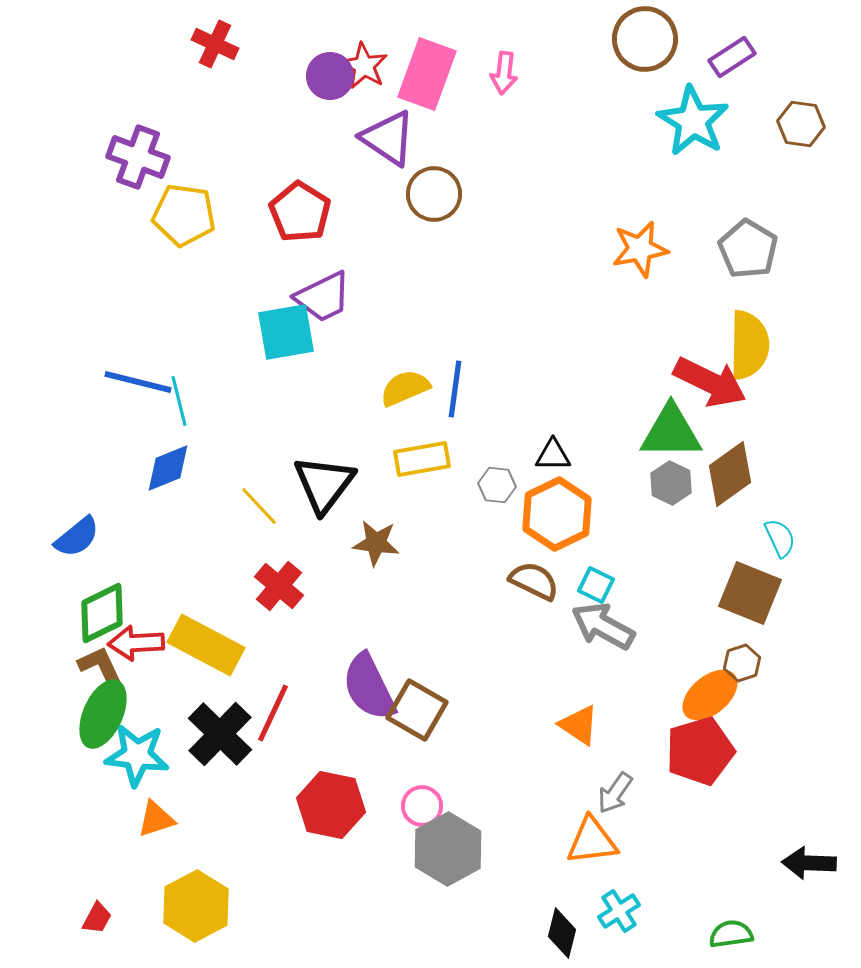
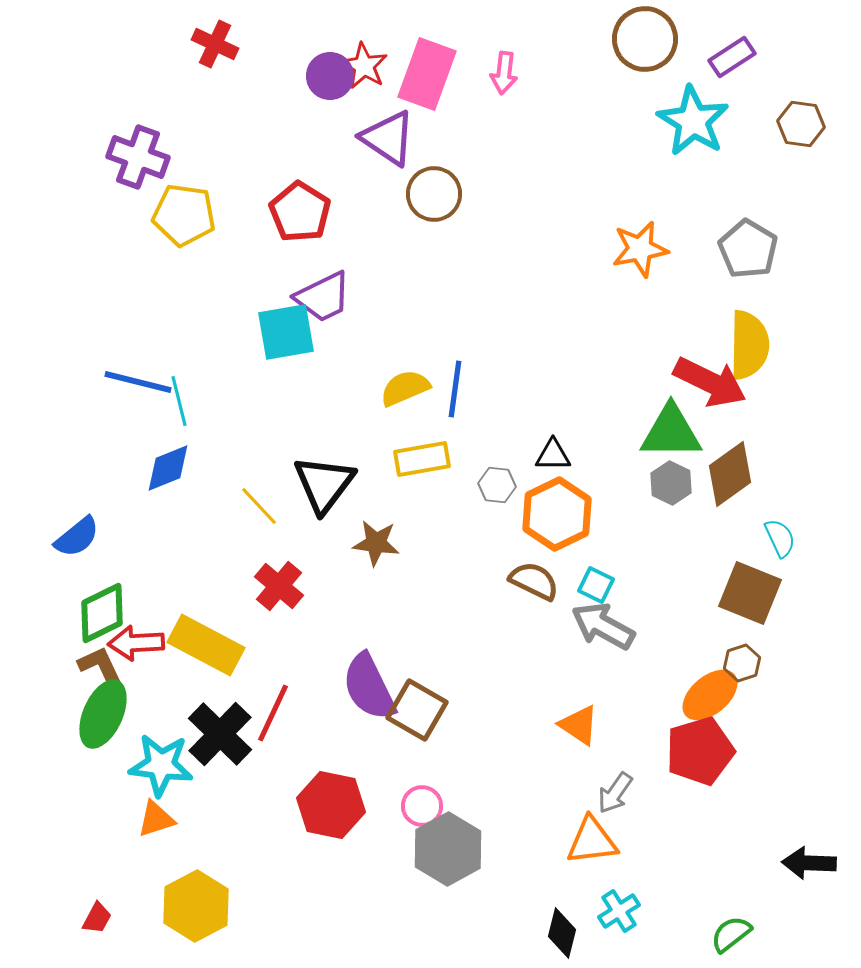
cyan star at (137, 755): moved 24 px right, 10 px down
green semicircle at (731, 934): rotated 30 degrees counterclockwise
